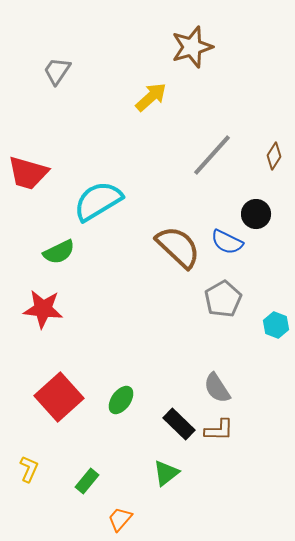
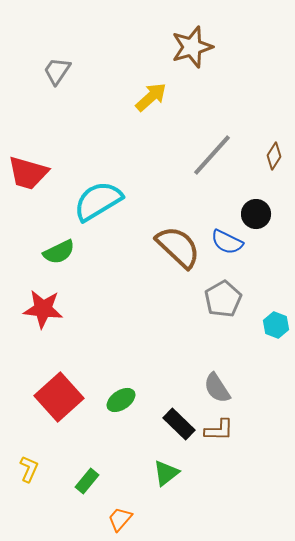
green ellipse: rotated 20 degrees clockwise
